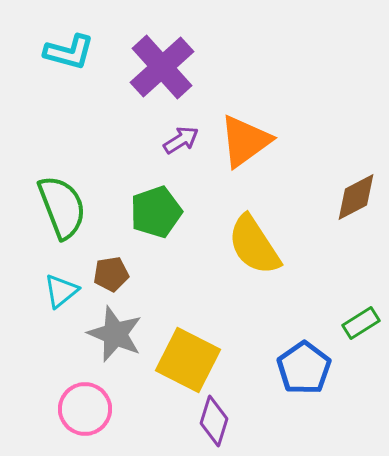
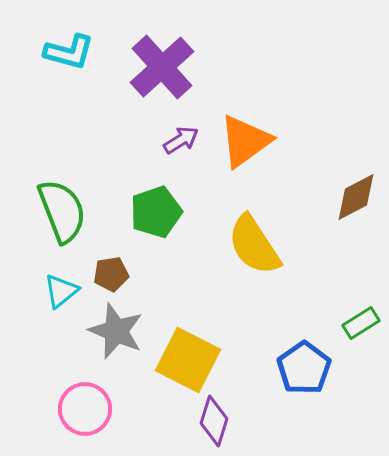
green semicircle: moved 4 px down
gray star: moved 1 px right, 3 px up
